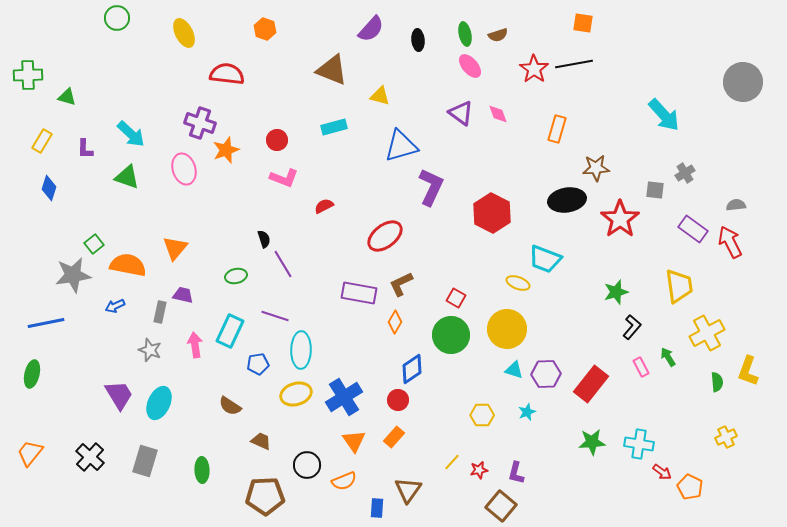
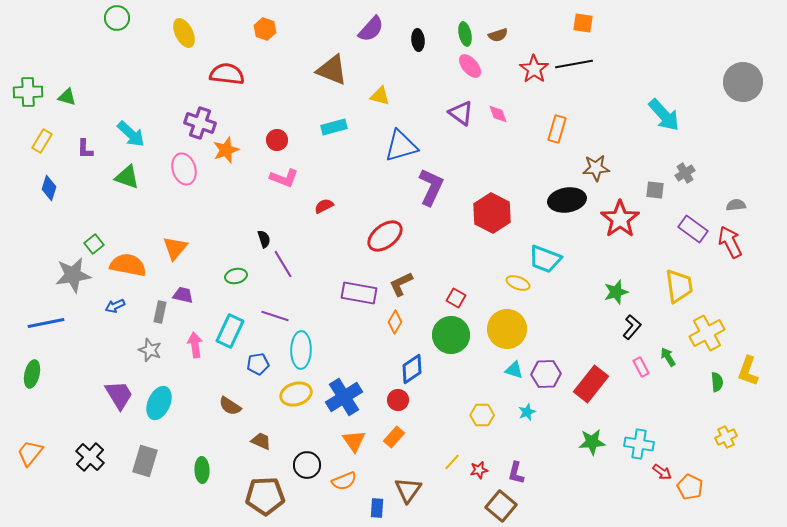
green cross at (28, 75): moved 17 px down
